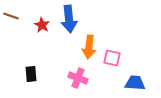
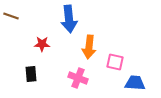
red star: moved 19 px down; rotated 28 degrees counterclockwise
pink square: moved 3 px right, 4 px down
